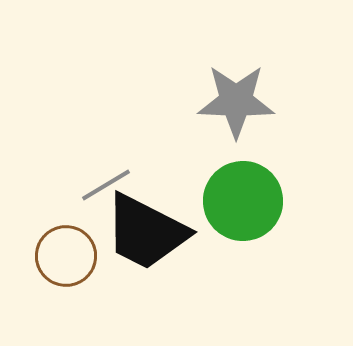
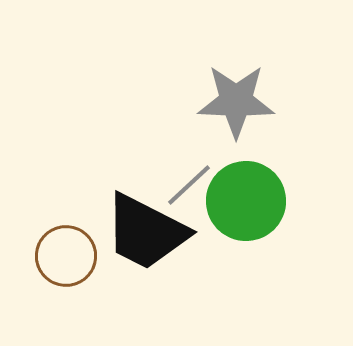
gray line: moved 83 px right; rotated 12 degrees counterclockwise
green circle: moved 3 px right
